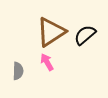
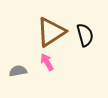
black semicircle: rotated 115 degrees clockwise
gray semicircle: rotated 102 degrees counterclockwise
